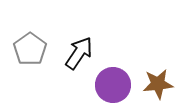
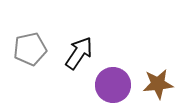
gray pentagon: rotated 24 degrees clockwise
